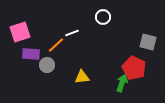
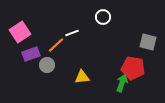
pink square: rotated 15 degrees counterclockwise
purple rectangle: rotated 24 degrees counterclockwise
red pentagon: moved 1 px left; rotated 15 degrees counterclockwise
